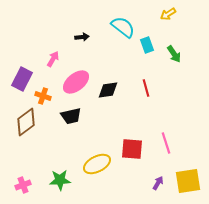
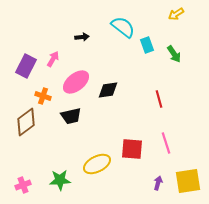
yellow arrow: moved 8 px right
purple rectangle: moved 4 px right, 13 px up
red line: moved 13 px right, 11 px down
purple arrow: rotated 16 degrees counterclockwise
